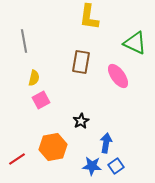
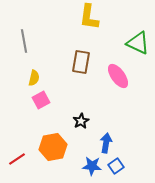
green triangle: moved 3 px right
